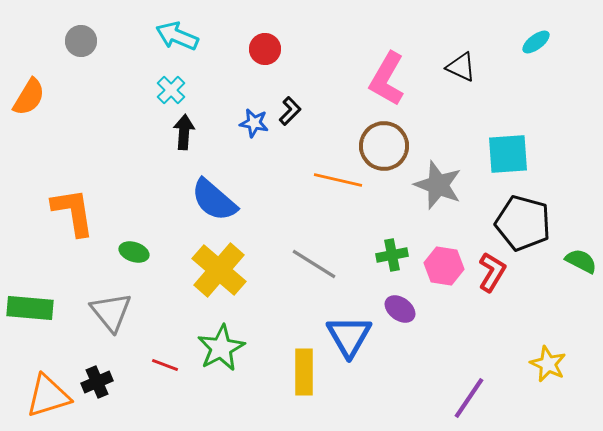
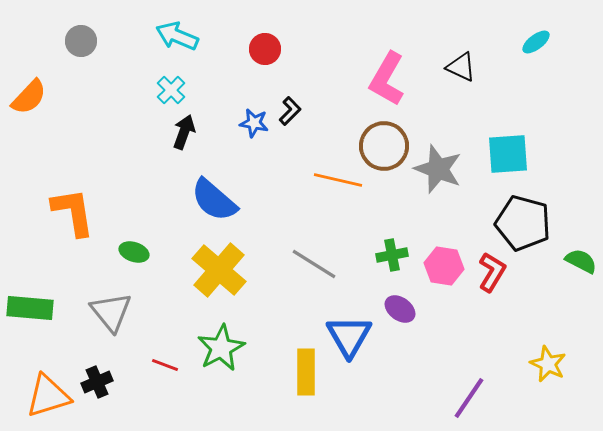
orange semicircle: rotated 12 degrees clockwise
black arrow: rotated 16 degrees clockwise
gray star: moved 16 px up
yellow rectangle: moved 2 px right
